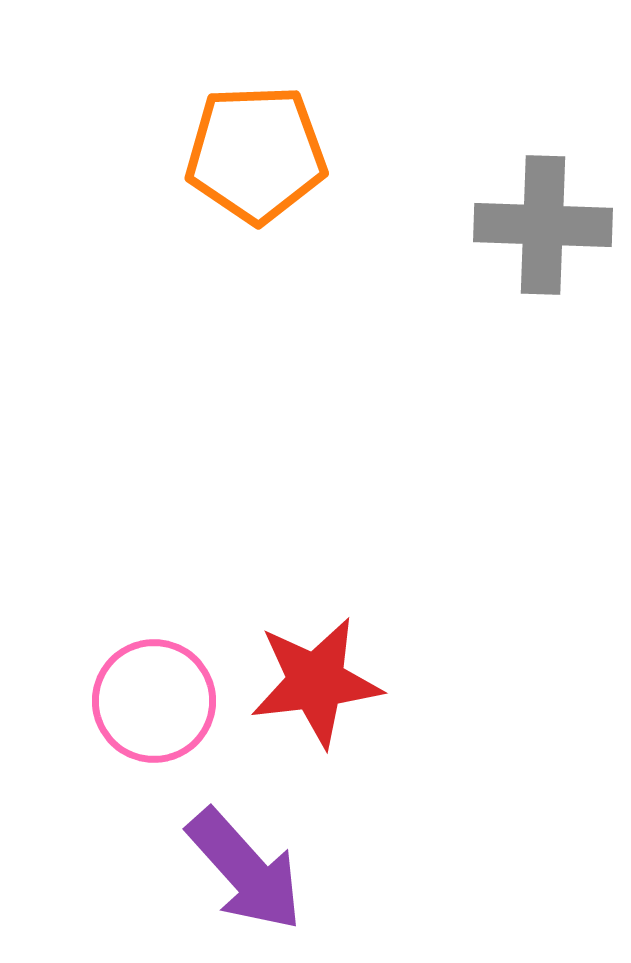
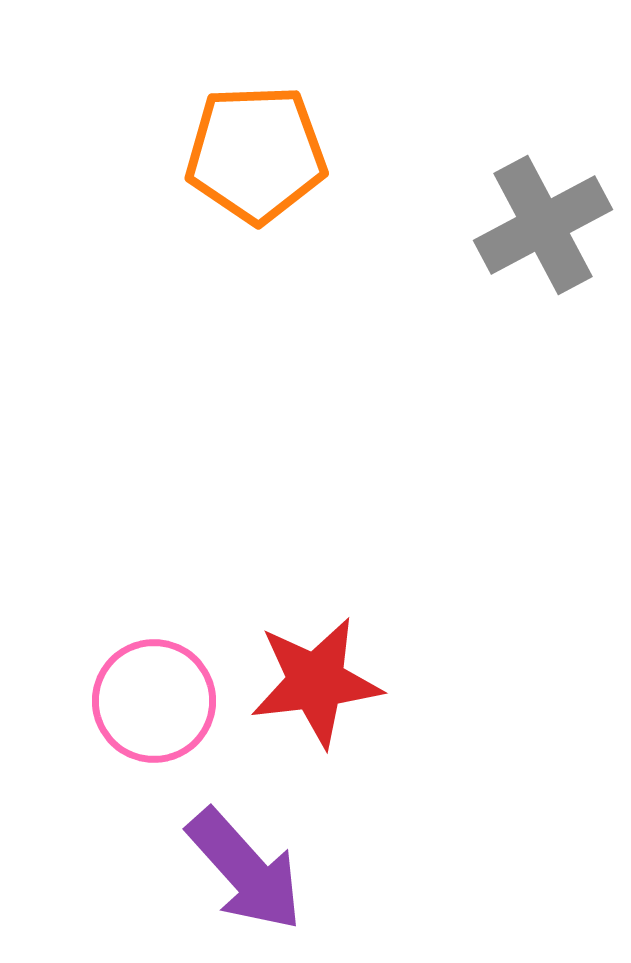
gray cross: rotated 30 degrees counterclockwise
